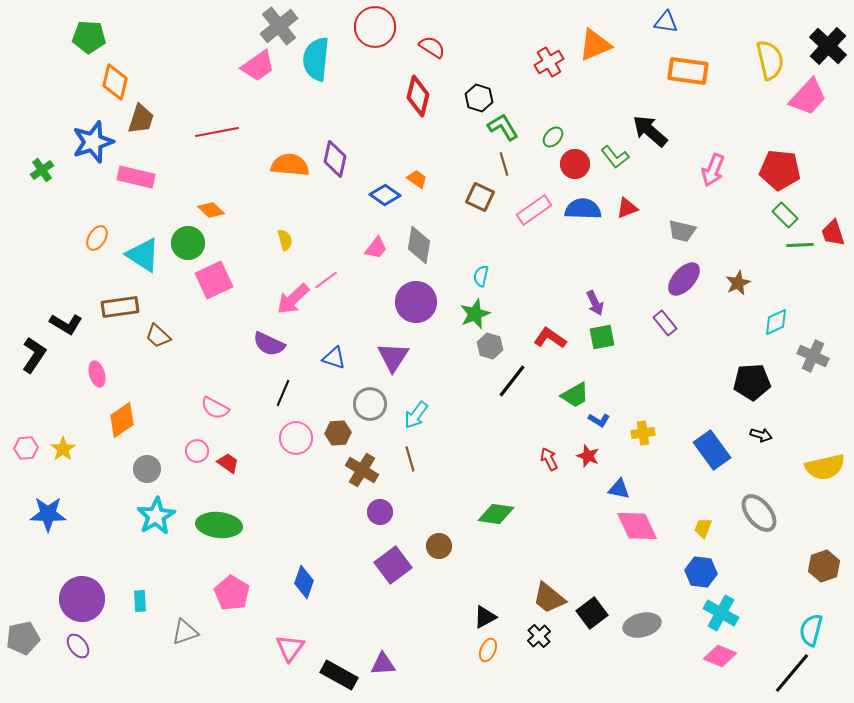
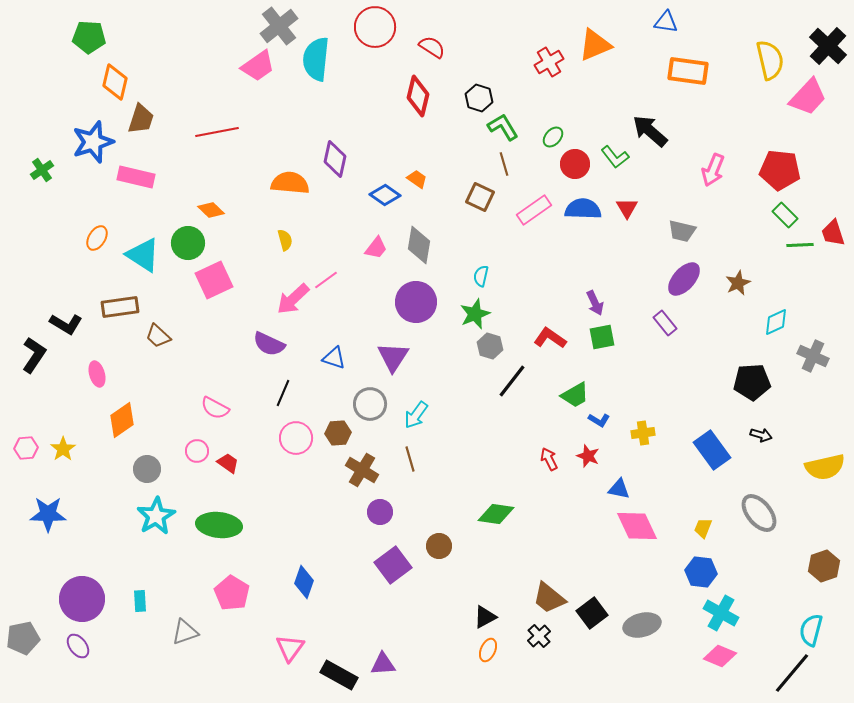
orange semicircle at (290, 165): moved 18 px down
red triangle at (627, 208): rotated 40 degrees counterclockwise
